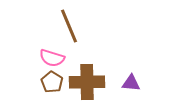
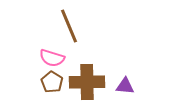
purple triangle: moved 6 px left, 3 px down
